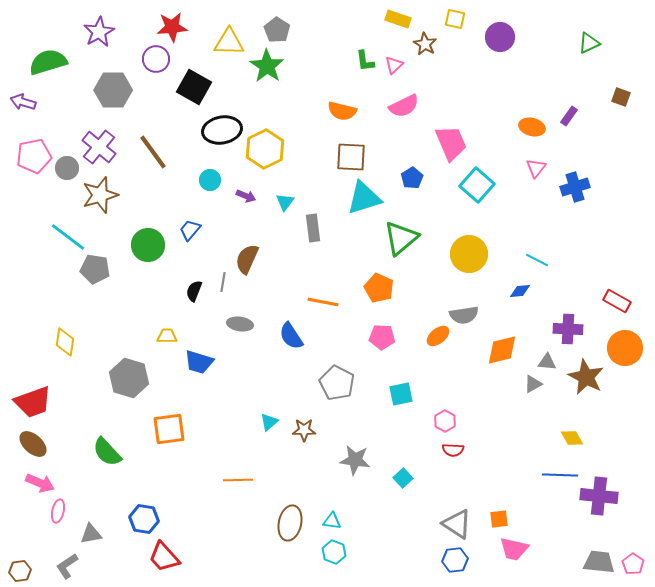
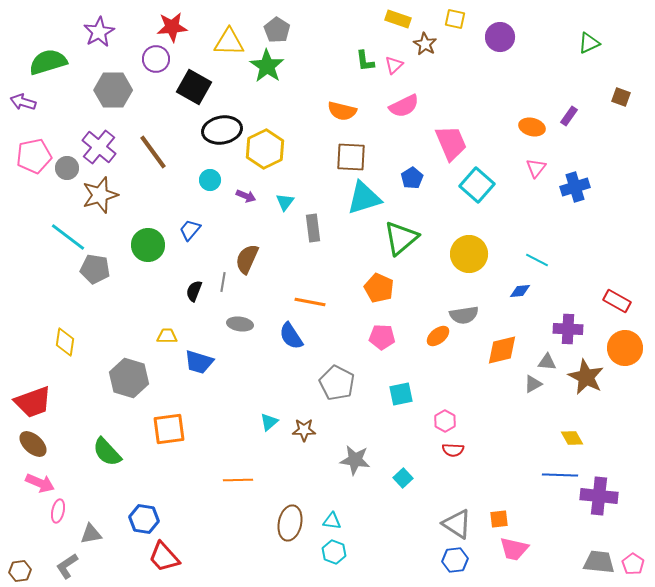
orange line at (323, 302): moved 13 px left
